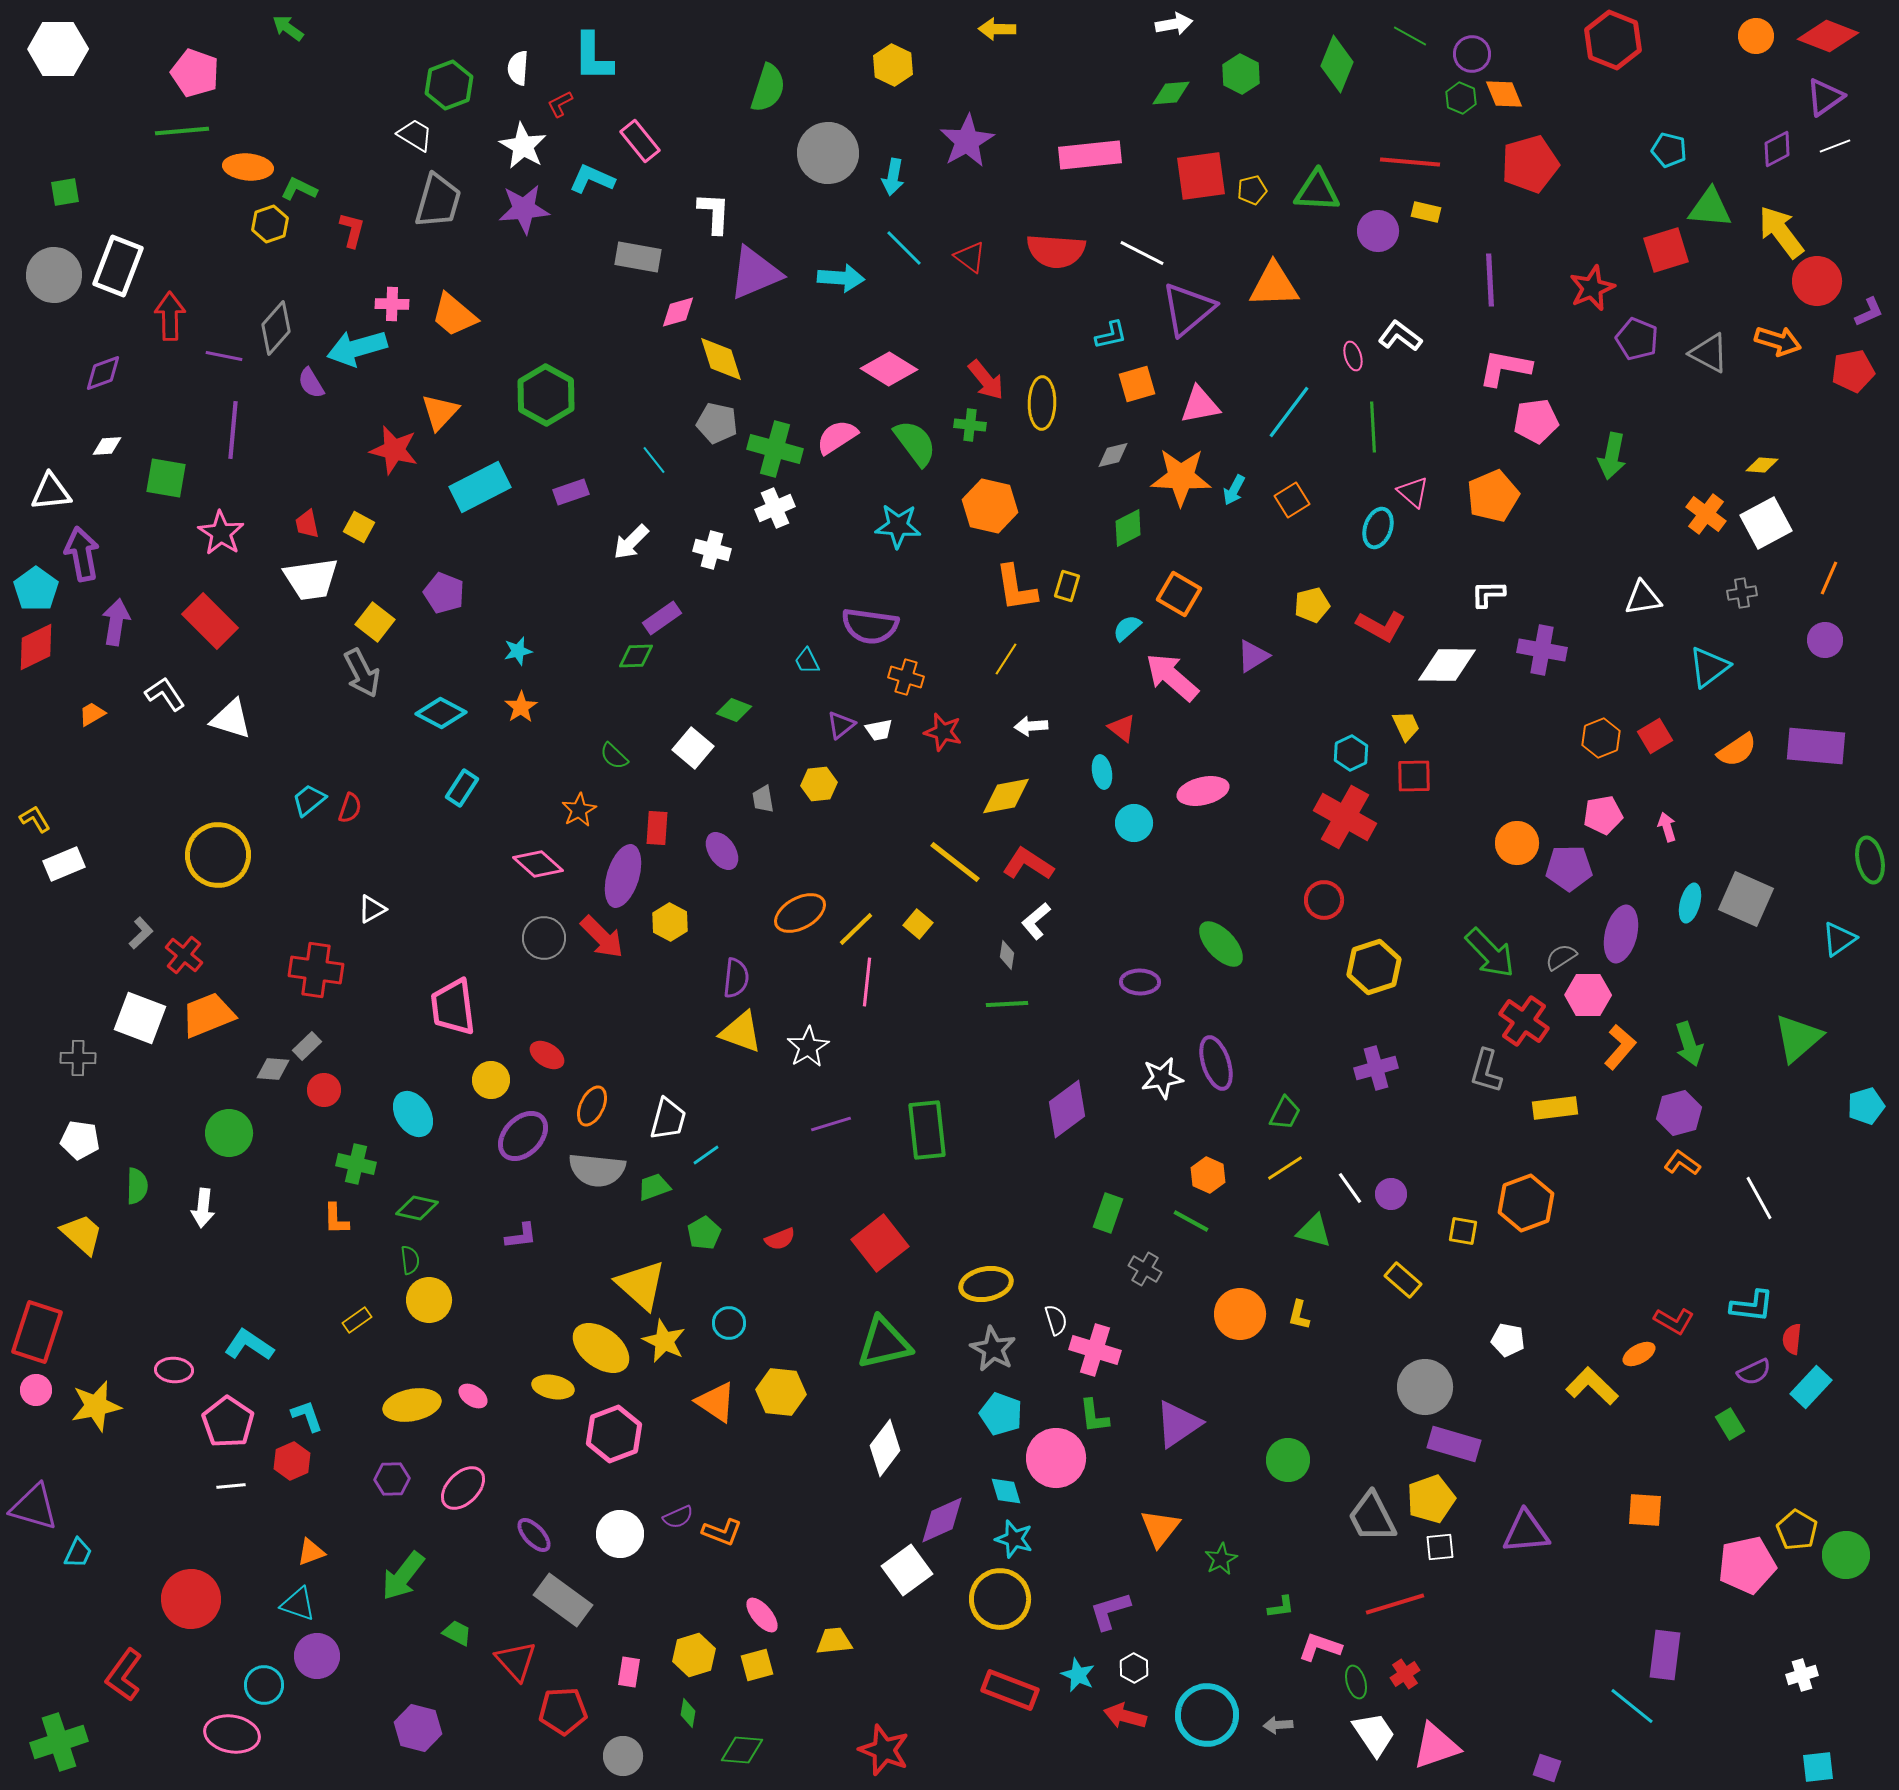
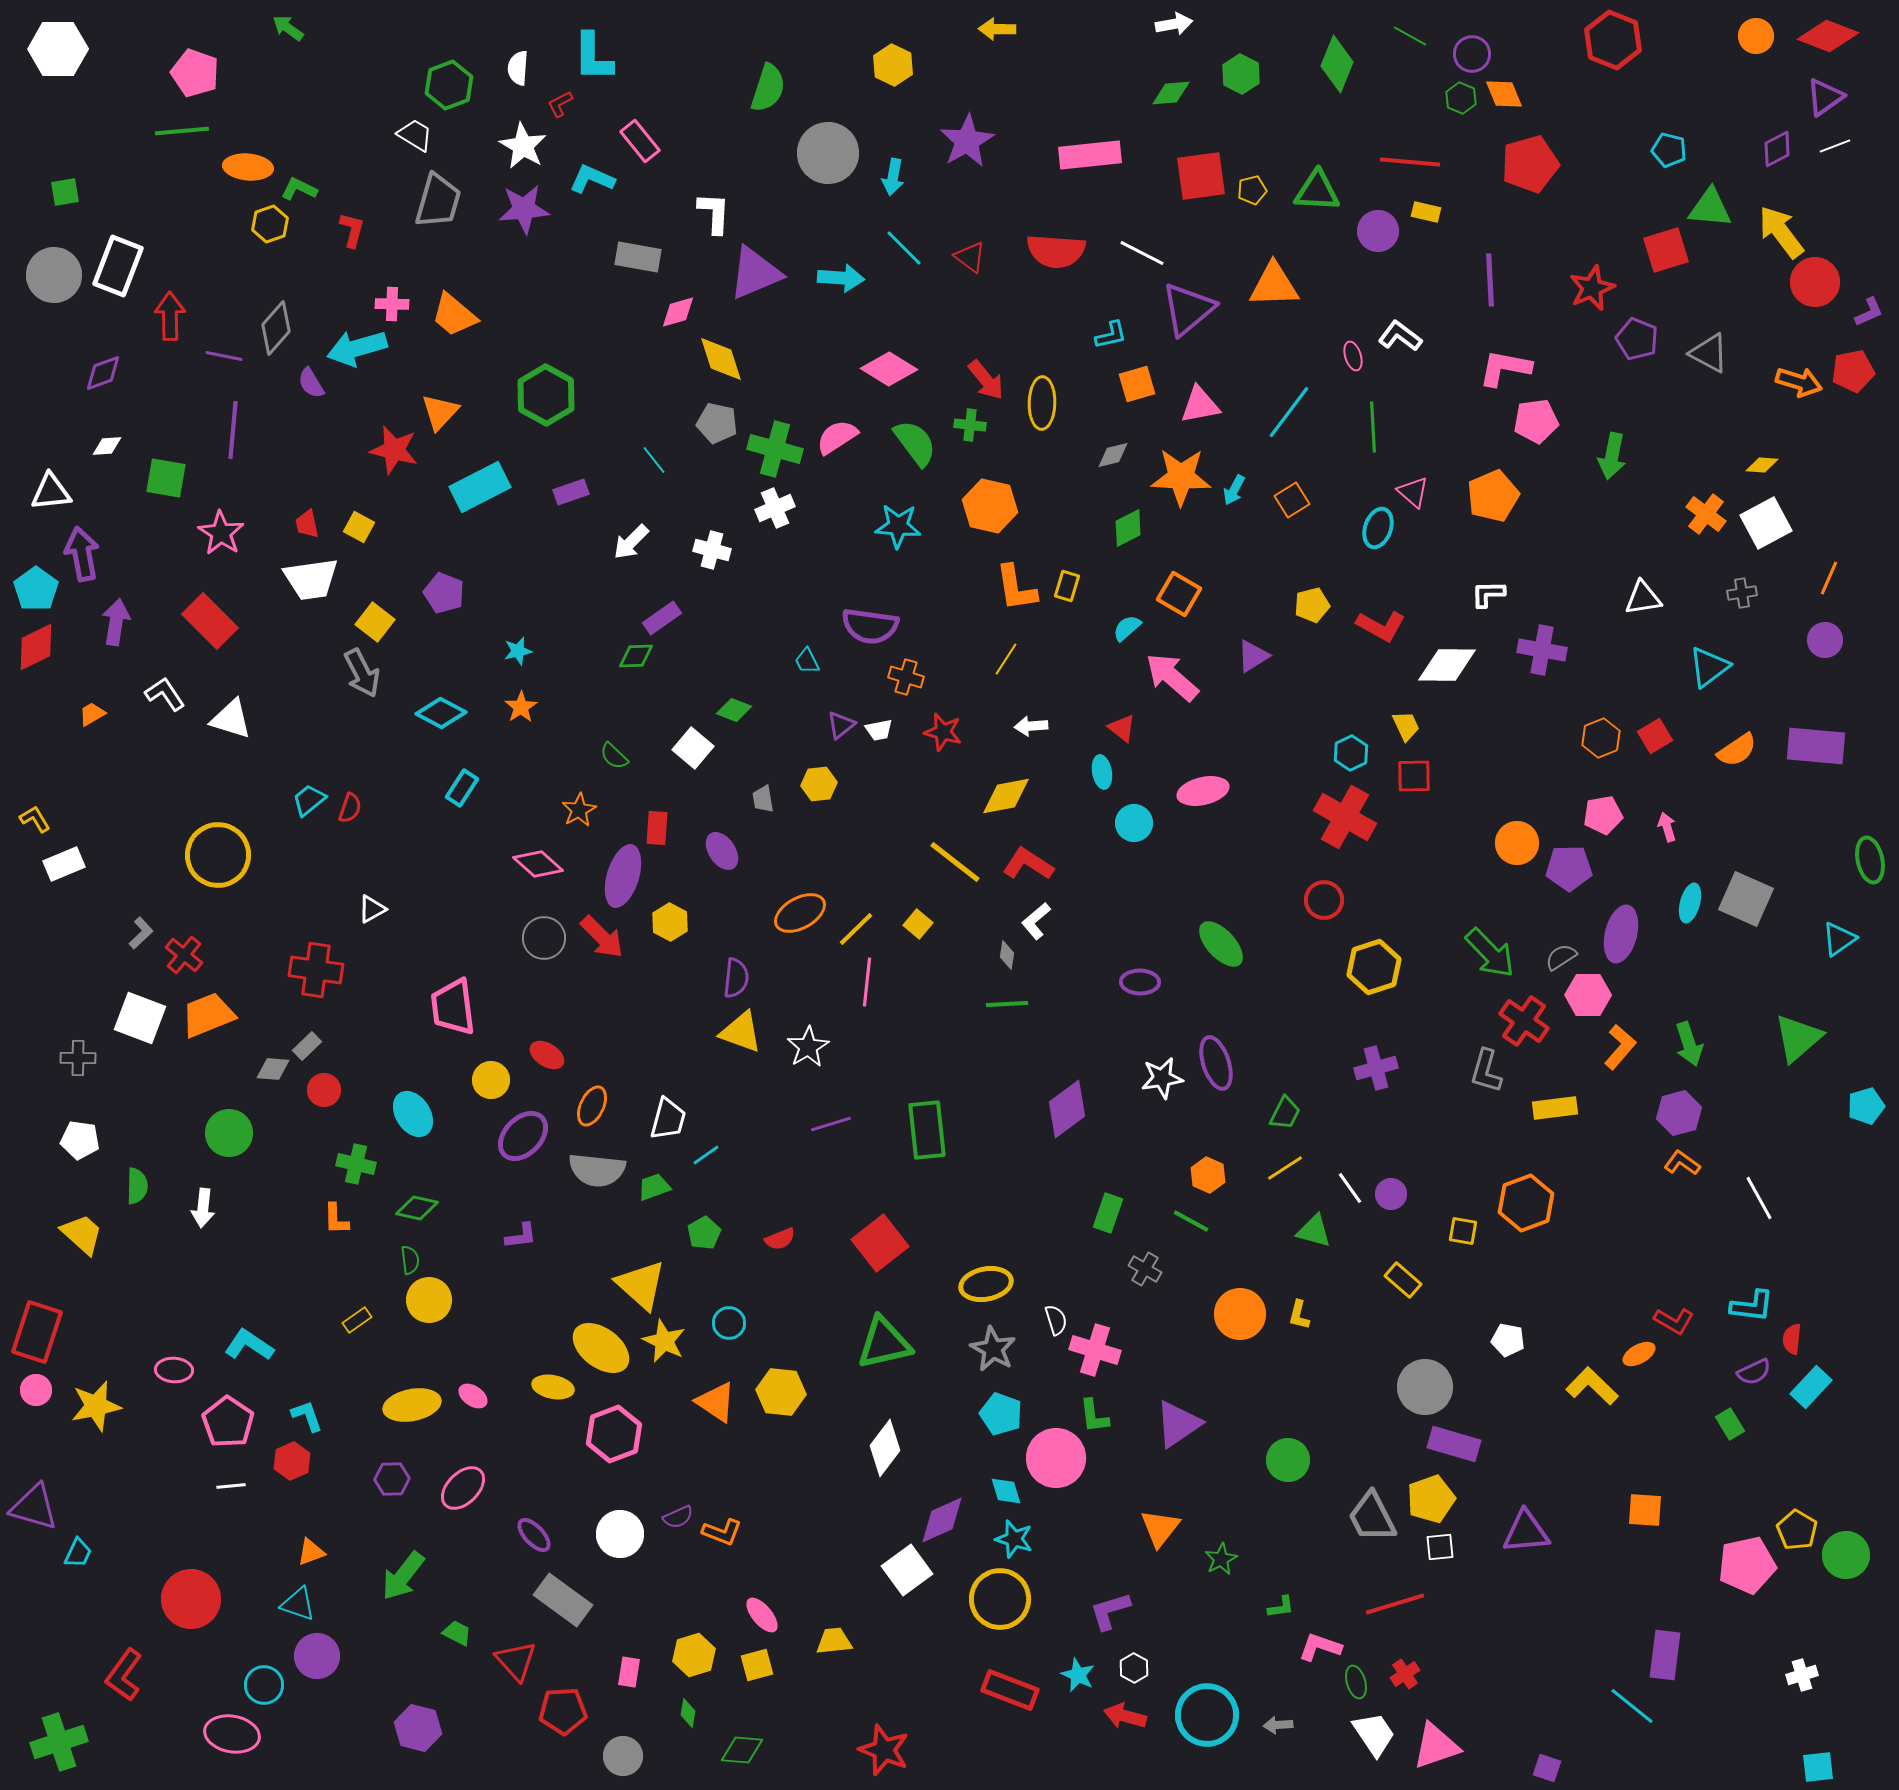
red circle at (1817, 281): moved 2 px left, 1 px down
orange arrow at (1778, 341): moved 21 px right, 41 px down
